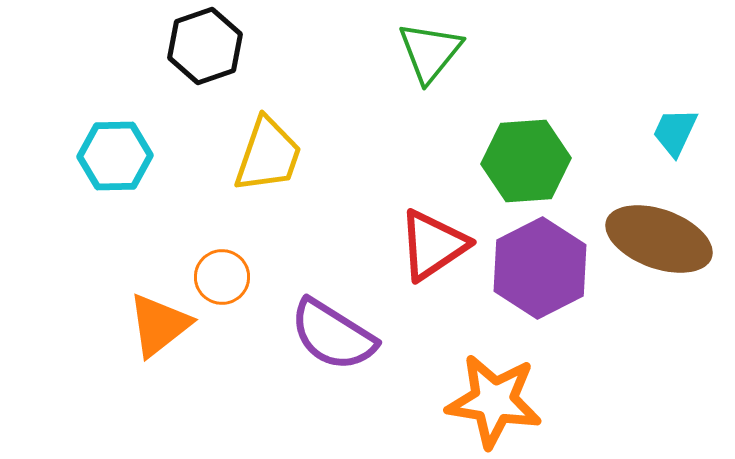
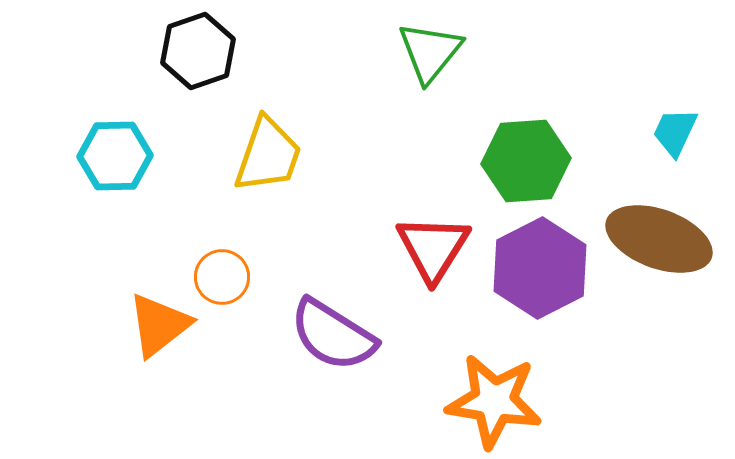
black hexagon: moved 7 px left, 5 px down
red triangle: moved 3 px down; rotated 24 degrees counterclockwise
